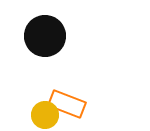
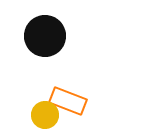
orange rectangle: moved 1 px right, 3 px up
